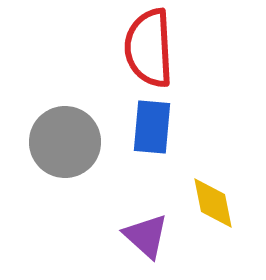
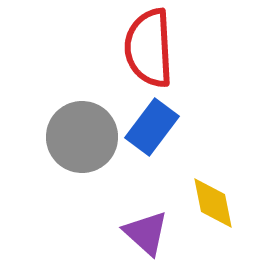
blue rectangle: rotated 32 degrees clockwise
gray circle: moved 17 px right, 5 px up
purple triangle: moved 3 px up
